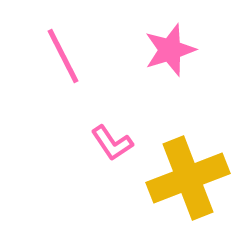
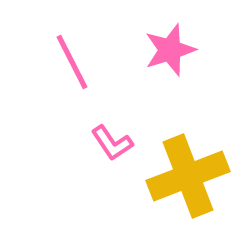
pink line: moved 9 px right, 6 px down
yellow cross: moved 2 px up
